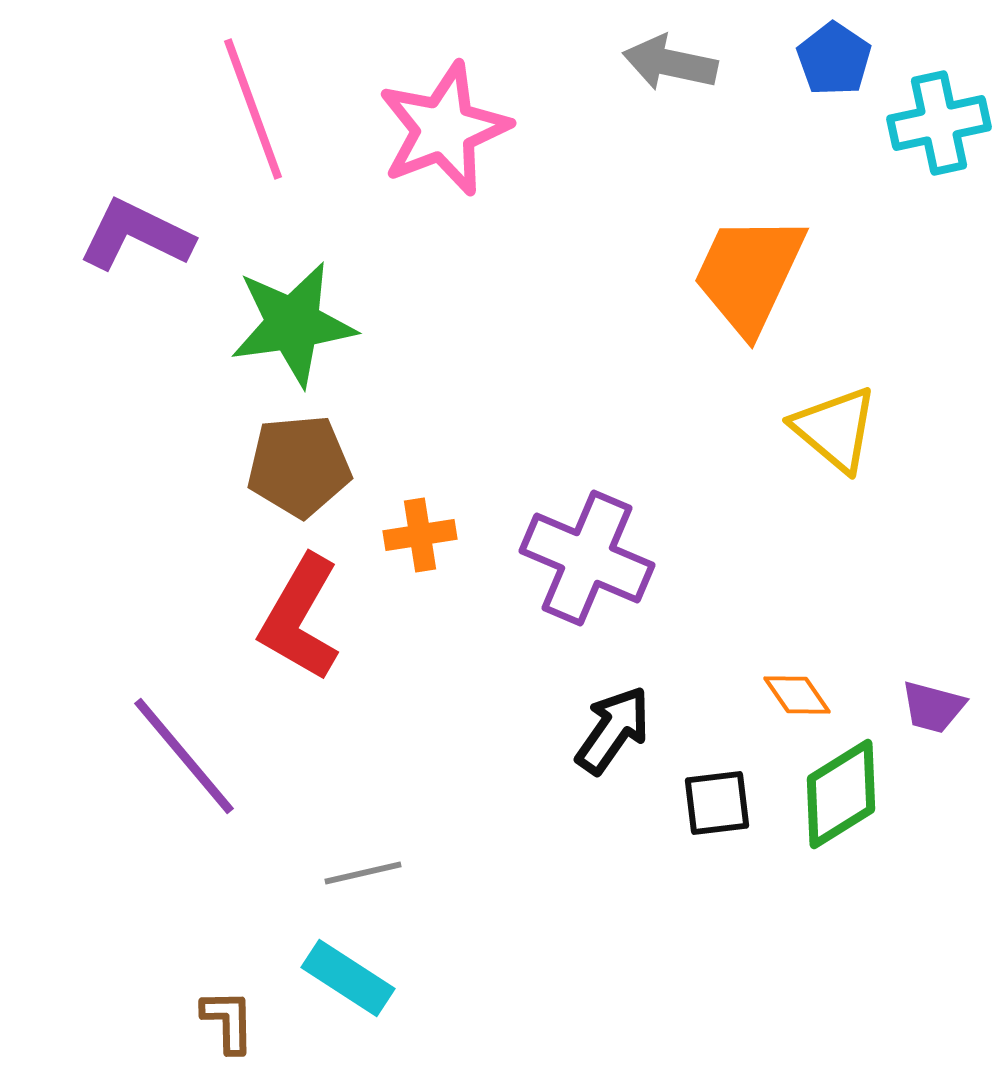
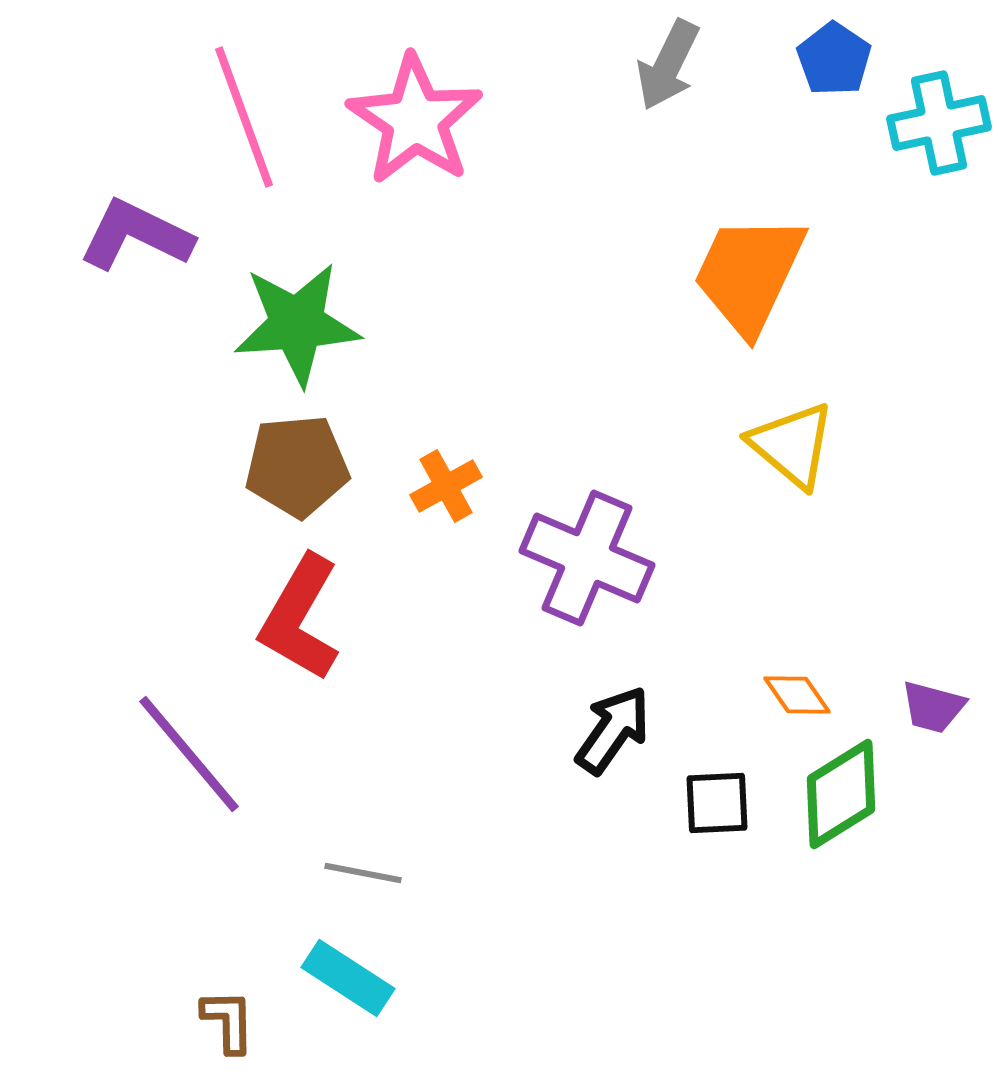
gray arrow: moved 2 px left, 2 px down; rotated 76 degrees counterclockwise
pink line: moved 9 px left, 8 px down
pink star: moved 29 px left, 9 px up; rotated 17 degrees counterclockwise
green star: moved 4 px right; rotated 4 degrees clockwise
yellow triangle: moved 43 px left, 16 px down
brown pentagon: moved 2 px left
orange cross: moved 26 px right, 49 px up; rotated 20 degrees counterclockwise
purple line: moved 5 px right, 2 px up
black square: rotated 4 degrees clockwise
gray line: rotated 24 degrees clockwise
